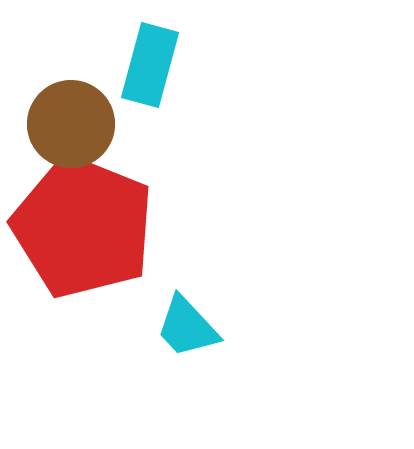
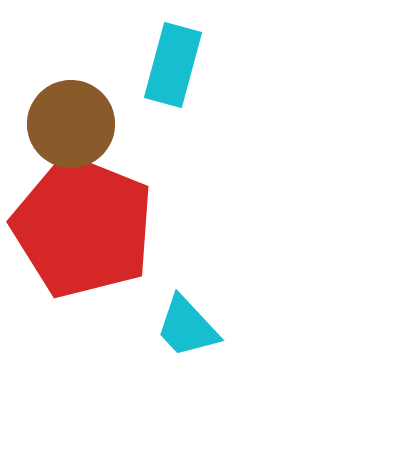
cyan rectangle: moved 23 px right
